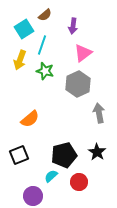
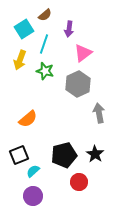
purple arrow: moved 4 px left, 3 px down
cyan line: moved 2 px right, 1 px up
orange semicircle: moved 2 px left
black star: moved 2 px left, 2 px down
cyan semicircle: moved 18 px left, 5 px up
